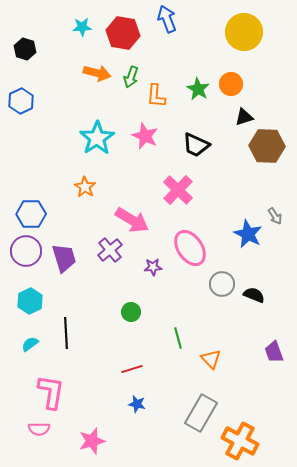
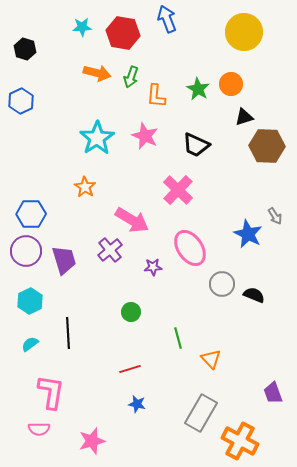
purple trapezoid at (64, 258): moved 2 px down
black line at (66, 333): moved 2 px right
purple trapezoid at (274, 352): moved 1 px left, 41 px down
red line at (132, 369): moved 2 px left
